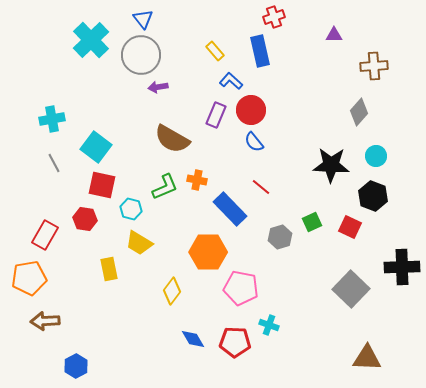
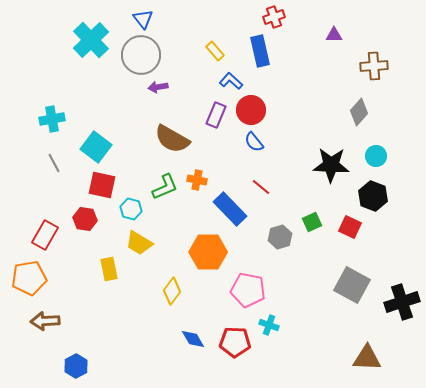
black cross at (402, 267): moved 35 px down; rotated 16 degrees counterclockwise
pink pentagon at (241, 288): moved 7 px right, 2 px down
gray square at (351, 289): moved 1 px right, 4 px up; rotated 15 degrees counterclockwise
